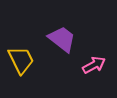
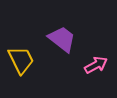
pink arrow: moved 2 px right
